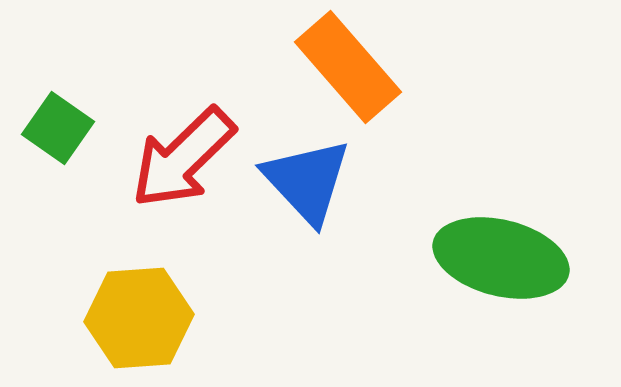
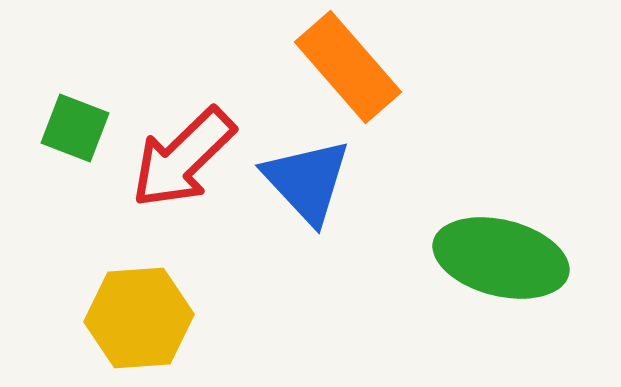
green square: moved 17 px right; rotated 14 degrees counterclockwise
